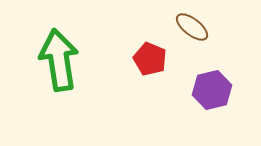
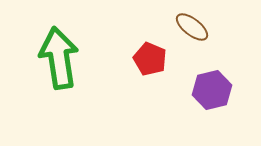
green arrow: moved 2 px up
